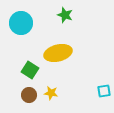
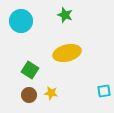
cyan circle: moved 2 px up
yellow ellipse: moved 9 px right
